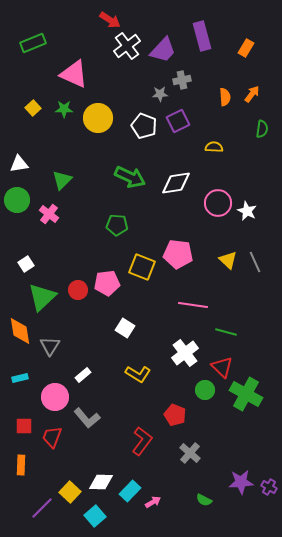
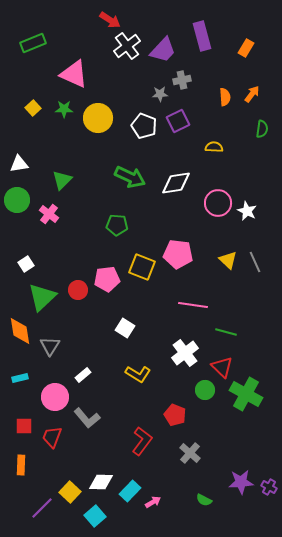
pink pentagon at (107, 283): moved 4 px up
